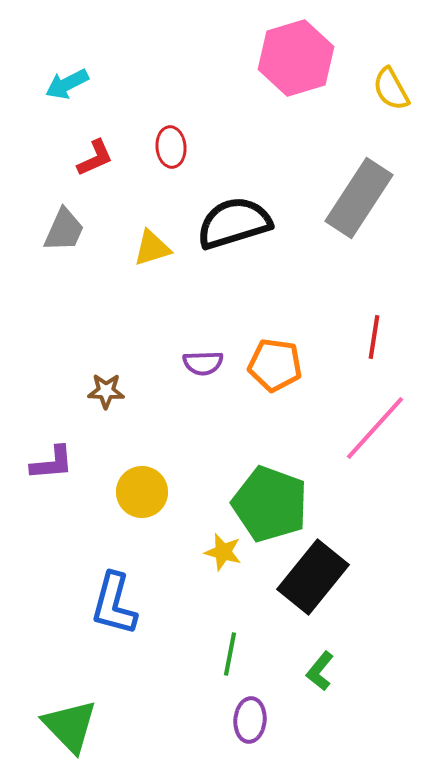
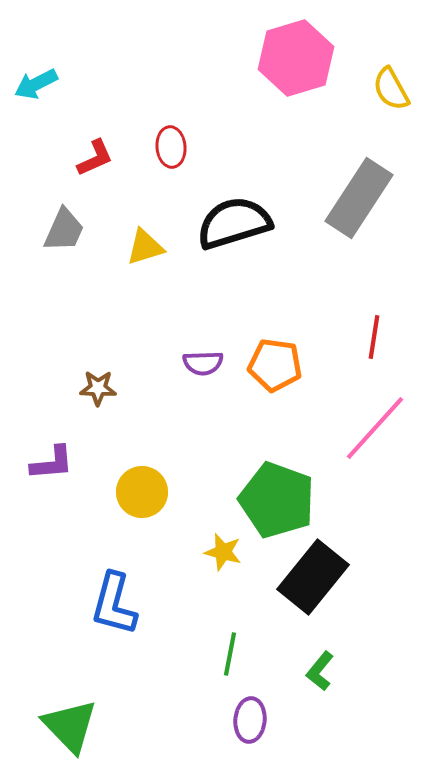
cyan arrow: moved 31 px left
yellow triangle: moved 7 px left, 1 px up
brown star: moved 8 px left, 3 px up
green pentagon: moved 7 px right, 4 px up
